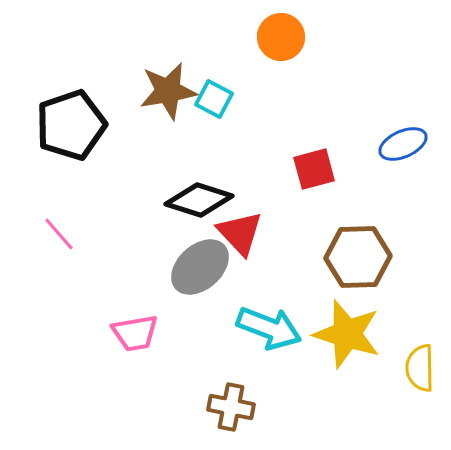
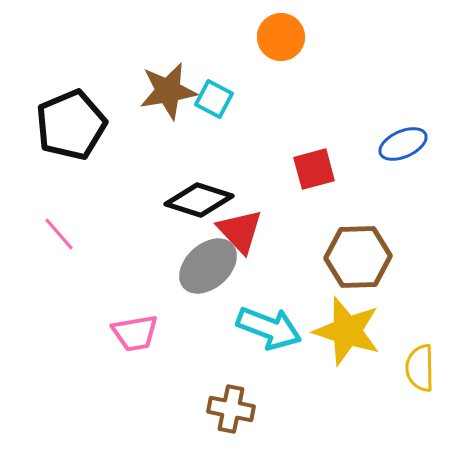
black pentagon: rotated 4 degrees counterclockwise
red triangle: moved 2 px up
gray ellipse: moved 8 px right, 1 px up
yellow star: moved 3 px up
brown cross: moved 2 px down
